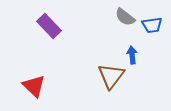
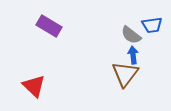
gray semicircle: moved 6 px right, 18 px down
purple rectangle: rotated 15 degrees counterclockwise
blue arrow: moved 1 px right
brown triangle: moved 14 px right, 2 px up
